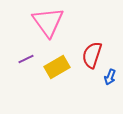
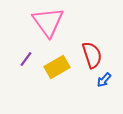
red semicircle: rotated 144 degrees clockwise
purple line: rotated 28 degrees counterclockwise
blue arrow: moved 6 px left, 3 px down; rotated 21 degrees clockwise
